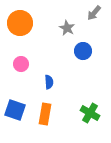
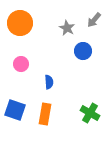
gray arrow: moved 7 px down
